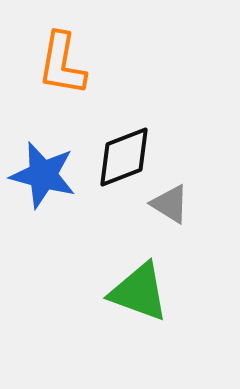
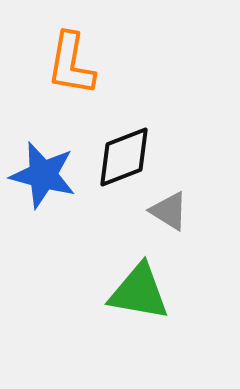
orange L-shape: moved 9 px right
gray triangle: moved 1 px left, 7 px down
green triangle: rotated 10 degrees counterclockwise
